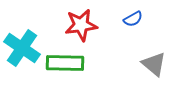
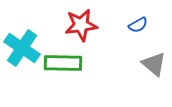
blue semicircle: moved 5 px right, 6 px down
green rectangle: moved 2 px left
